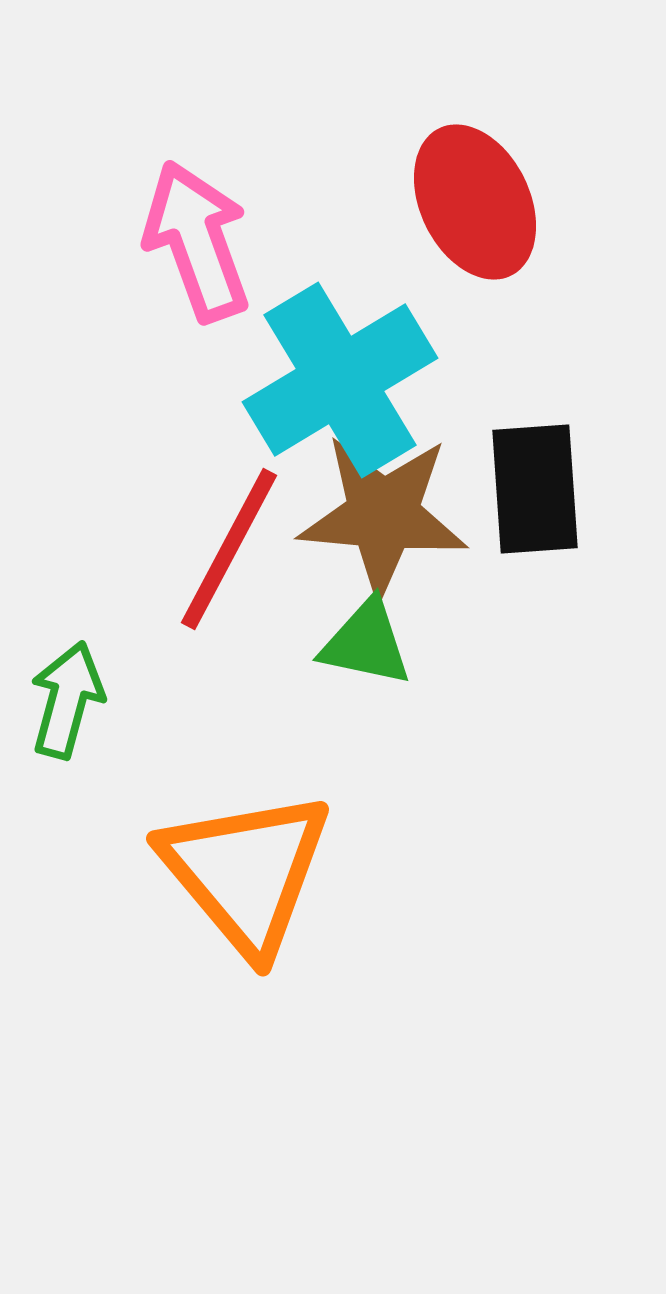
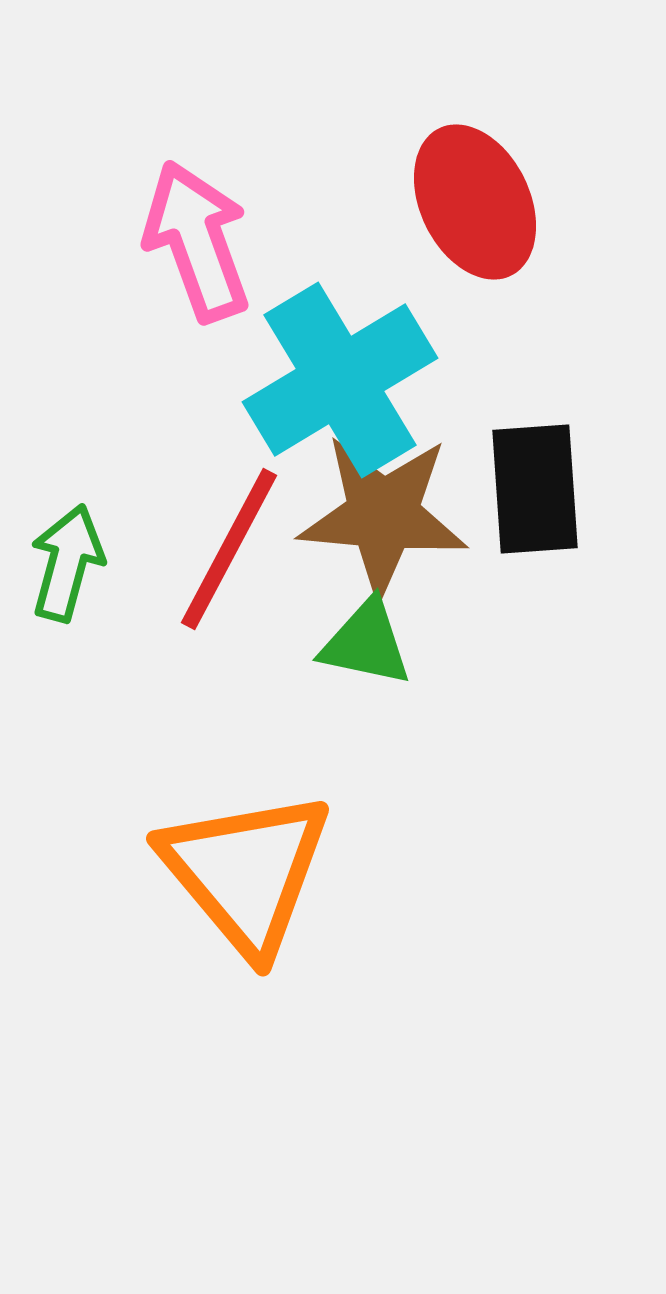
green arrow: moved 137 px up
